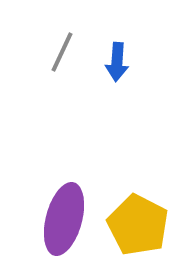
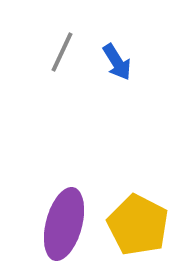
blue arrow: rotated 36 degrees counterclockwise
purple ellipse: moved 5 px down
